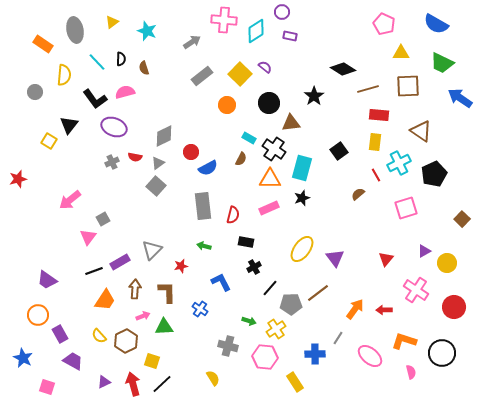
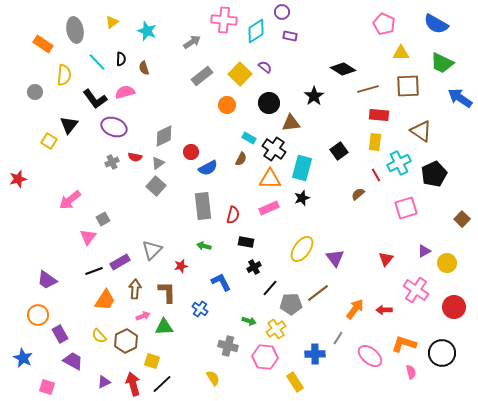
orange L-shape at (404, 341): moved 3 px down
